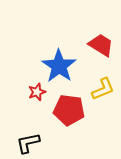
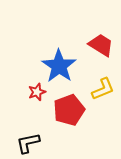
red pentagon: rotated 28 degrees counterclockwise
